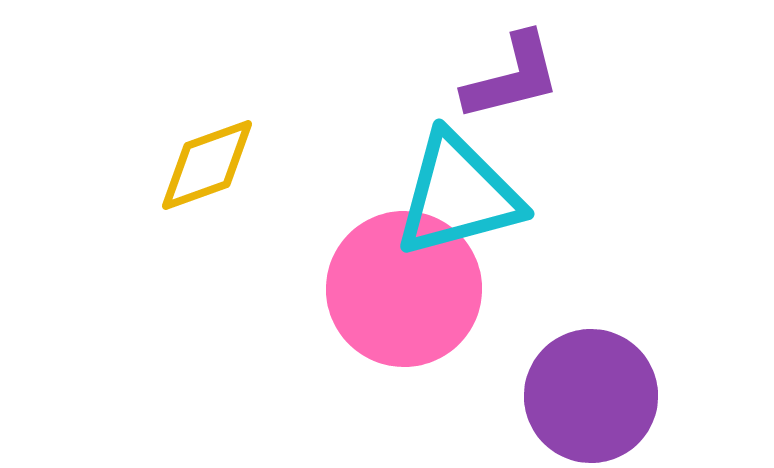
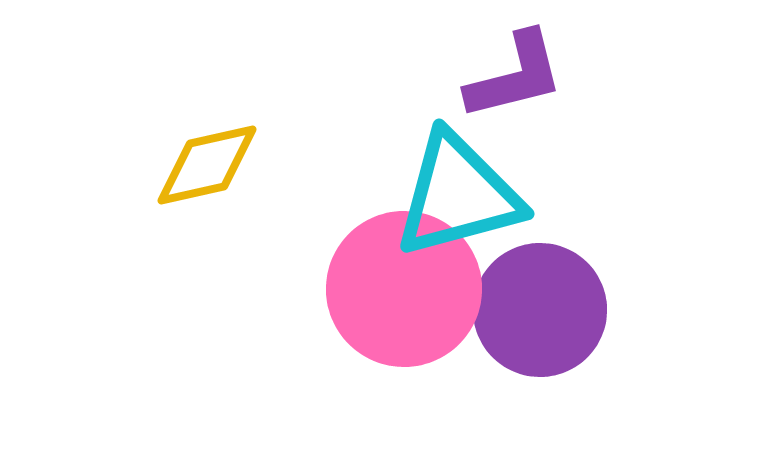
purple L-shape: moved 3 px right, 1 px up
yellow diamond: rotated 7 degrees clockwise
purple circle: moved 51 px left, 86 px up
